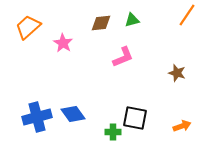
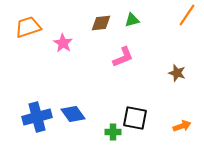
orange trapezoid: rotated 24 degrees clockwise
